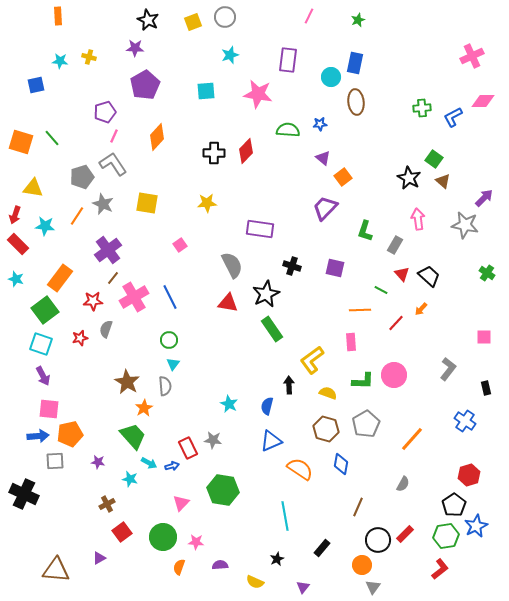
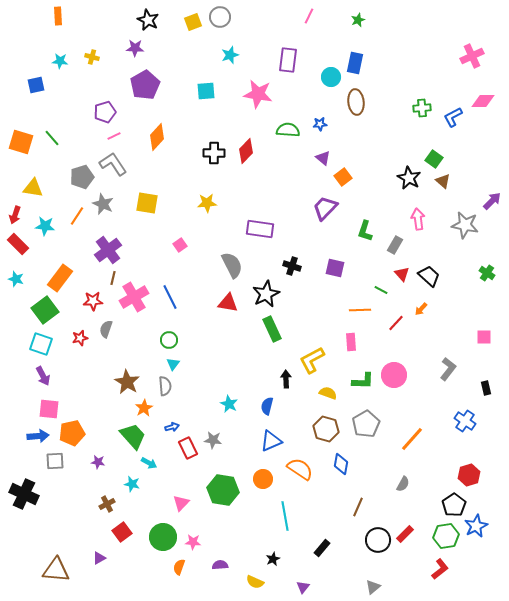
gray circle at (225, 17): moved 5 px left
yellow cross at (89, 57): moved 3 px right
pink line at (114, 136): rotated 40 degrees clockwise
purple arrow at (484, 198): moved 8 px right, 3 px down
brown line at (113, 278): rotated 24 degrees counterclockwise
green rectangle at (272, 329): rotated 10 degrees clockwise
yellow L-shape at (312, 360): rotated 8 degrees clockwise
black arrow at (289, 385): moved 3 px left, 6 px up
orange pentagon at (70, 434): moved 2 px right, 1 px up
blue arrow at (172, 466): moved 39 px up
cyan star at (130, 479): moved 2 px right, 5 px down
pink star at (196, 542): moved 3 px left
black star at (277, 559): moved 4 px left
orange circle at (362, 565): moved 99 px left, 86 px up
gray triangle at (373, 587): rotated 14 degrees clockwise
